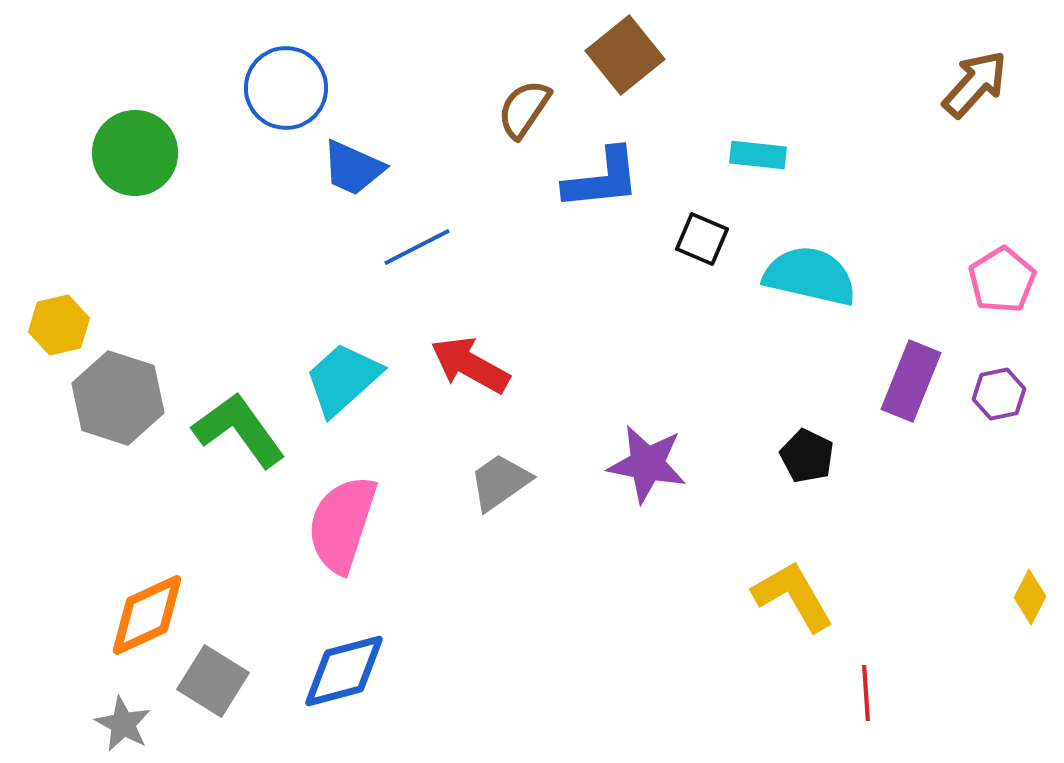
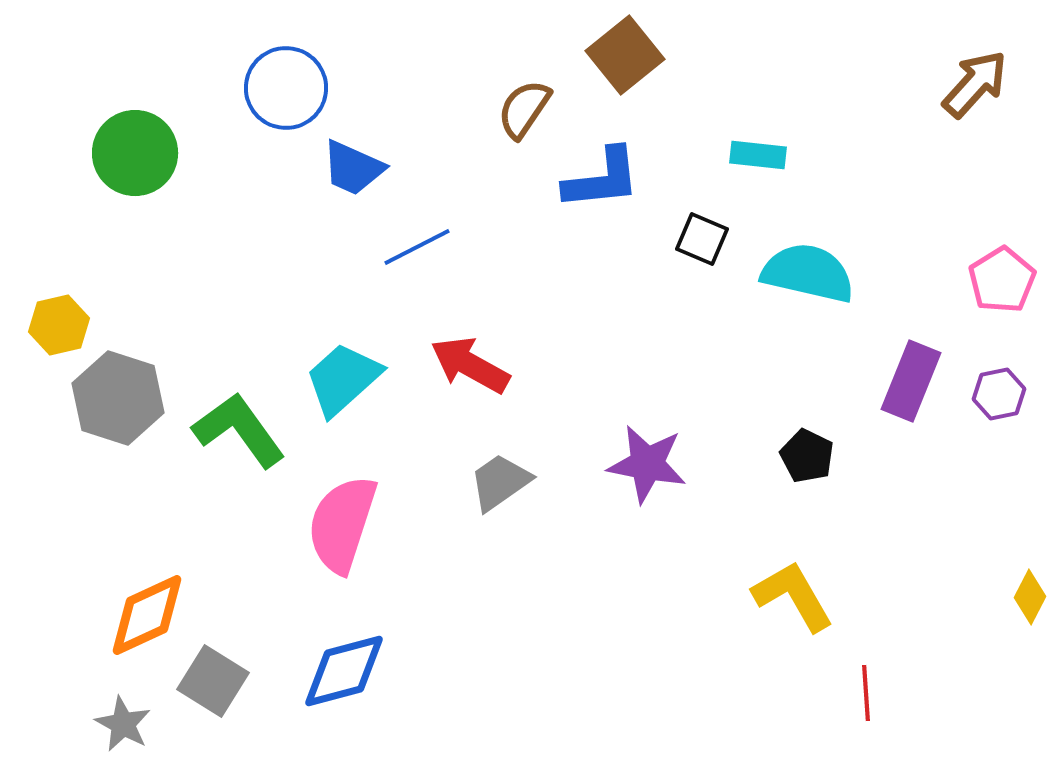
cyan semicircle: moved 2 px left, 3 px up
